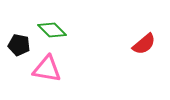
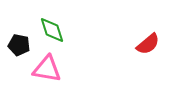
green diamond: rotated 28 degrees clockwise
red semicircle: moved 4 px right
